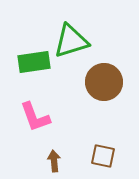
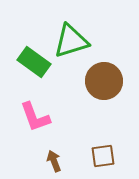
green rectangle: rotated 44 degrees clockwise
brown circle: moved 1 px up
brown square: rotated 20 degrees counterclockwise
brown arrow: rotated 15 degrees counterclockwise
